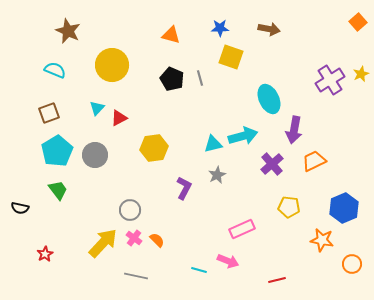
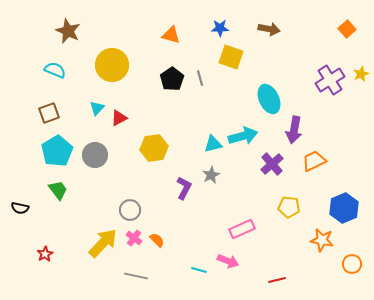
orange square at (358, 22): moved 11 px left, 7 px down
black pentagon at (172, 79): rotated 15 degrees clockwise
gray star at (217, 175): moved 6 px left
